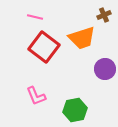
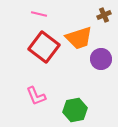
pink line: moved 4 px right, 3 px up
orange trapezoid: moved 3 px left
purple circle: moved 4 px left, 10 px up
